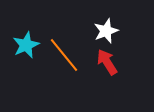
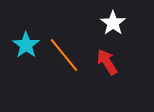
white star: moved 7 px right, 8 px up; rotated 15 degrees counterclockwise
cyan star: rotated 12 degrees counterclockwise
